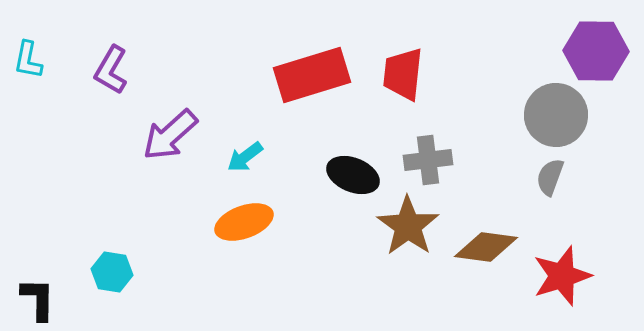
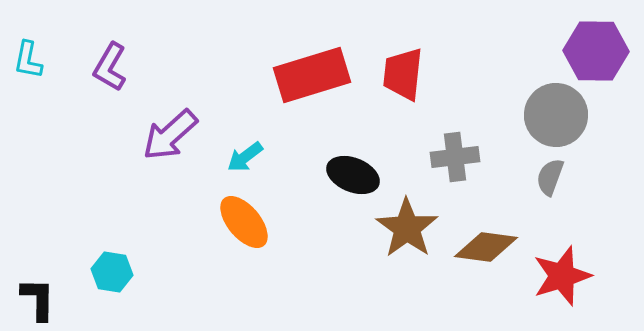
purple L-shape: moved 1 px left, 3 px up
gray cross: moved 27 px right, 3 px up
orange ellipse: rotated 70 degrees clockwise
brown star: moved 1 px left, 2 px down
